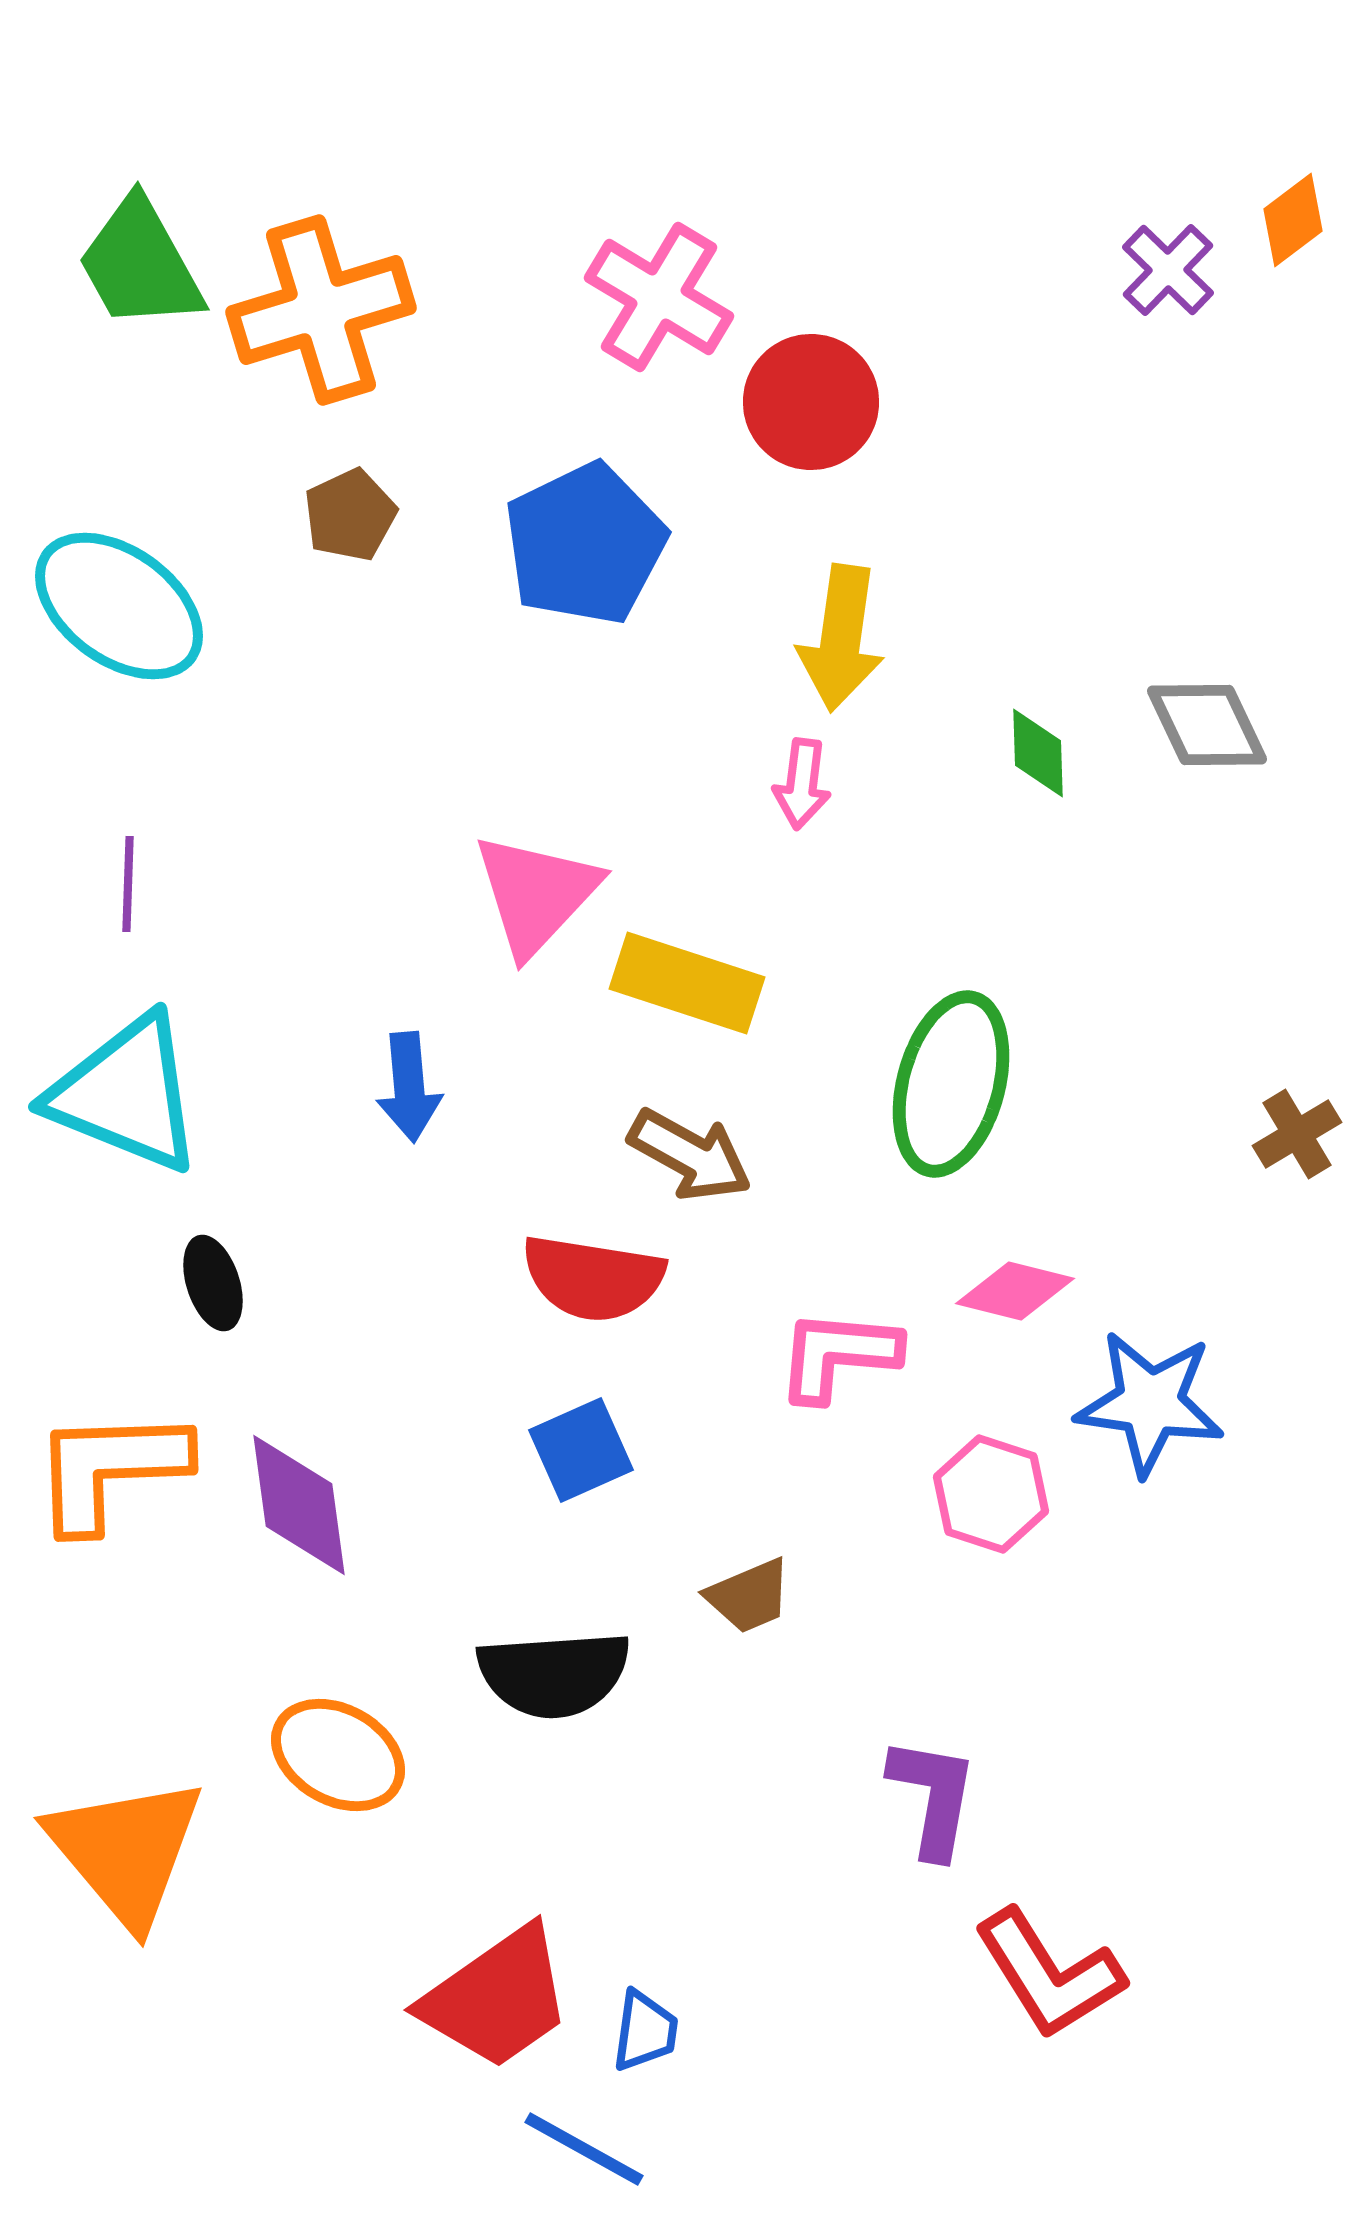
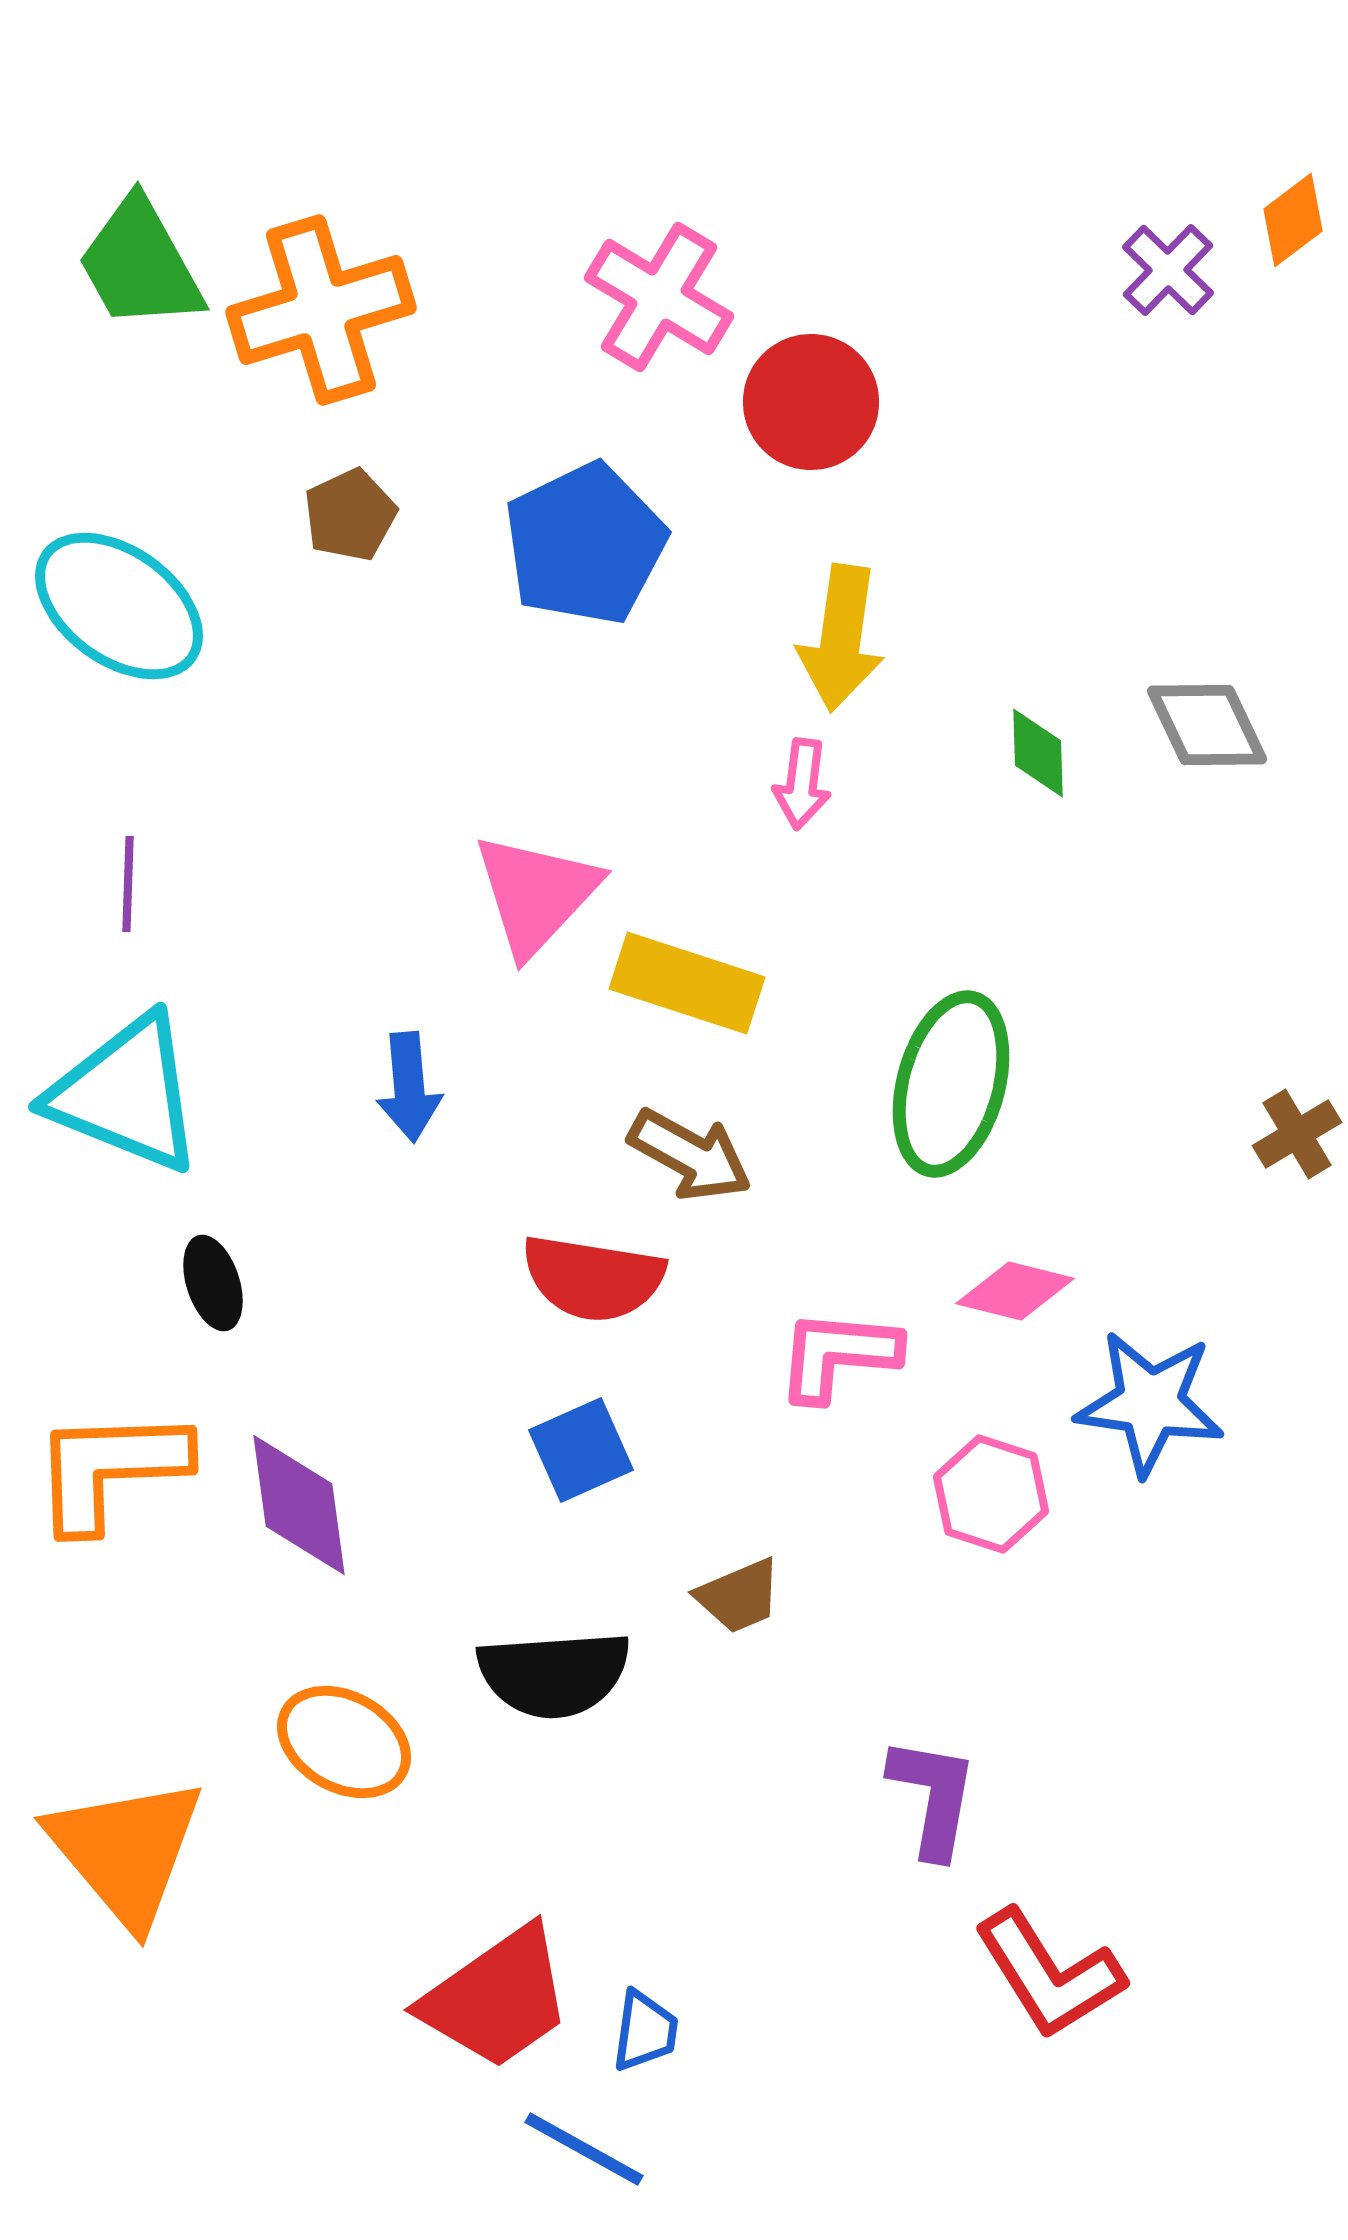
brown trapezoid: moved 10 px left
orange ellipse: moved 6 px right, 13 px up
